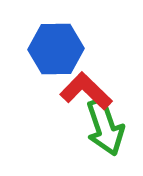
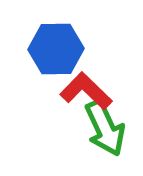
green arrow: moved 1 px down; rotated 6 degrees counterclockwise
